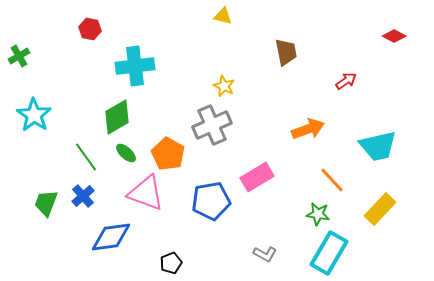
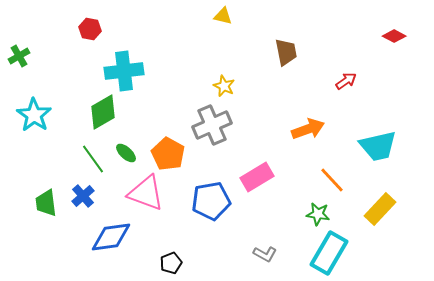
cyan cross: moved 11 px left, 5 px down
green diamond: moved 14 px left, 5 px up
green line: moved 7 px right, 2 px down
green trapezoid: rotated 28 degrees counterclockwise
